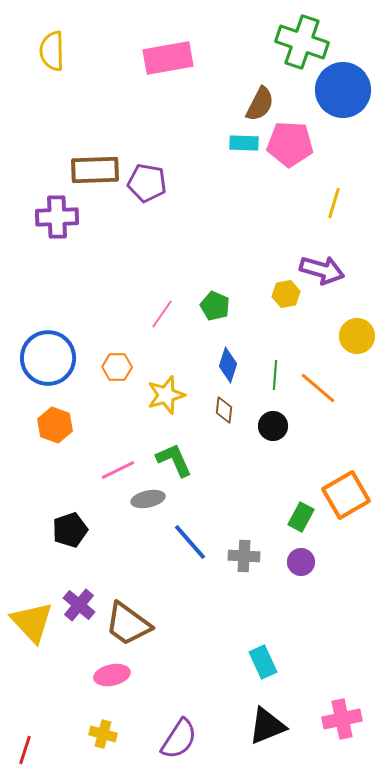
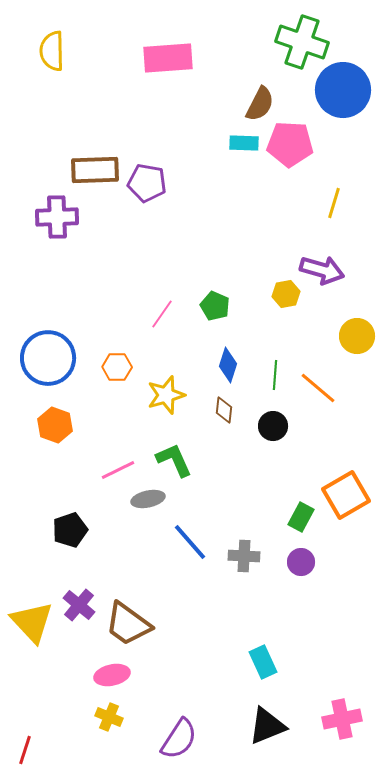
pink rectangle at (168, 58): rotated 6 degrees clockwise
yellow cross at (103, 734): moved 6 px right, 17 px up; rotated 8 degrees clockwise
